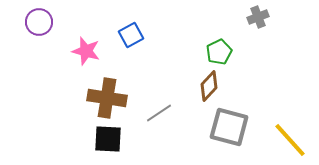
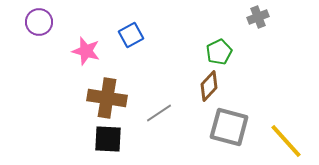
yellow line: moved 4 px left, 1 px down
